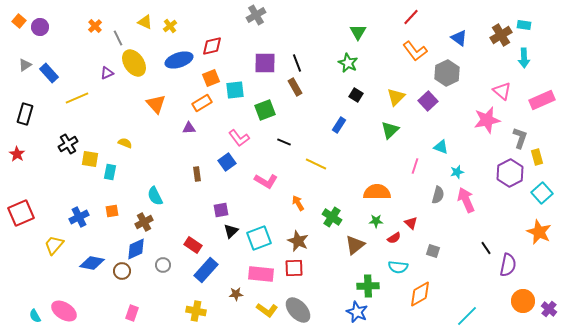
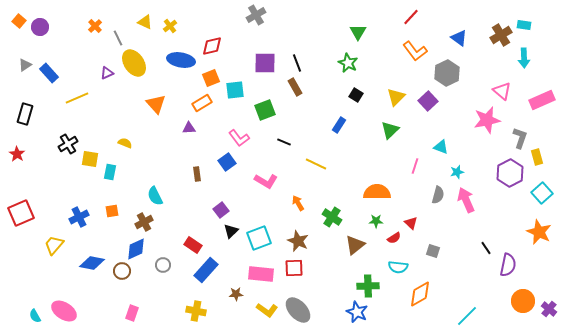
blue ellipse at (179, 60): moved 2 px right; rotated 28 degrees clockwise
purple square at (221, 210): rotated 28 degrees counterclockwise
